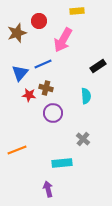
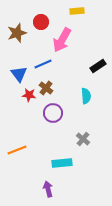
red circle: moved 2 px right, 1 px down
pink arrow: moved 1 px left
blue triangle: moved 1 px left, 1 px down; rotated 18 degrees counterclockwise
brown cross: rotated 24 degrees clockwise
